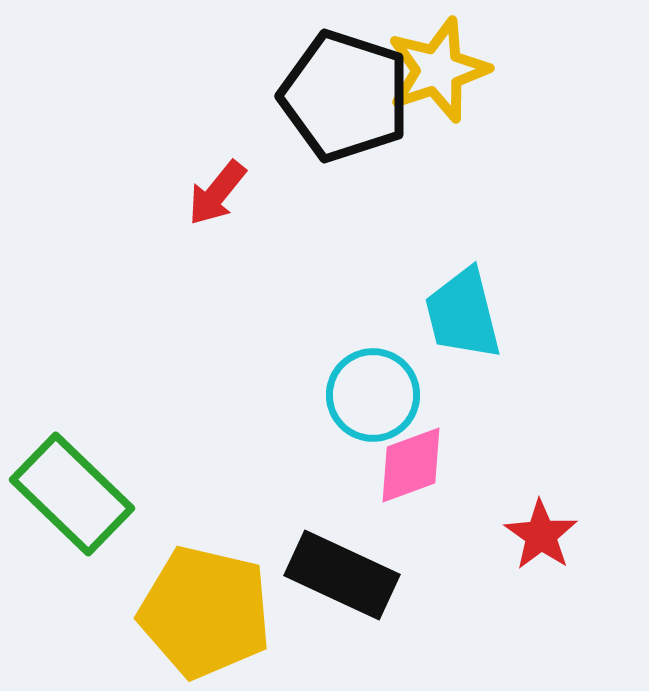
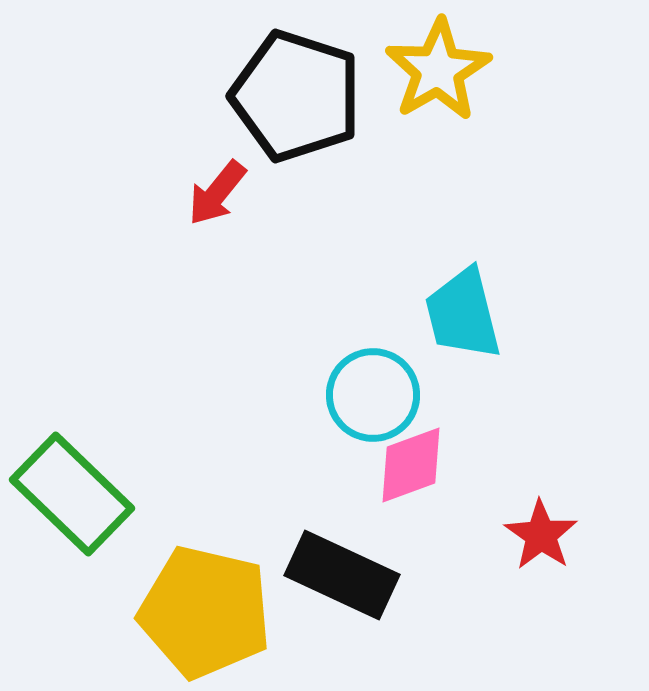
yellow star: rotated 12 degrees counterclockwise
black pentagon: moved 49 px left
